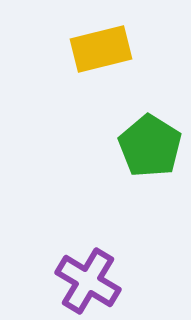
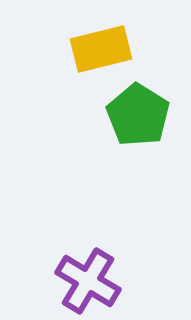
green pentagon: moved 12 px left, 31 px up
